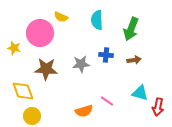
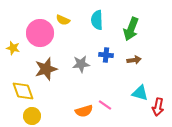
yellow semicircle: moved 2 px right, 3 px down
yellow star: moved 1 px left
brown star: rotated 20 degrees counterclockwise
pink line: moved 2 px left, 4 px down
